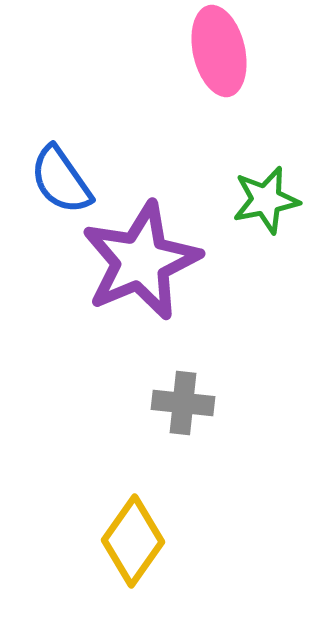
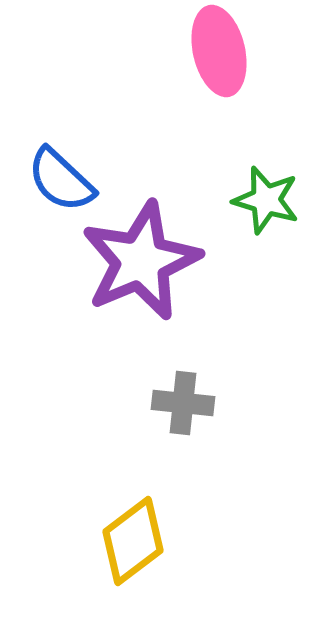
blue semicircle: rotated 12 degrees counterclockwise
green star: rotated 28 degrees clockwise
yellow diamond: rotated 18 degrees clockwise
